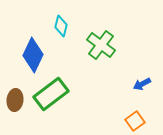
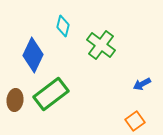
cyan diamond: moved 2 px right
